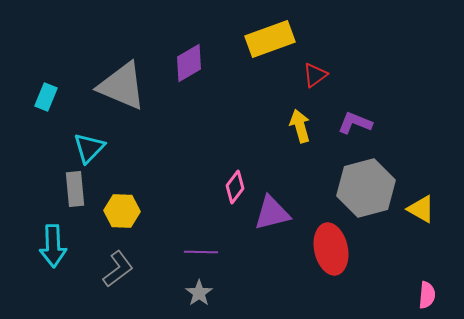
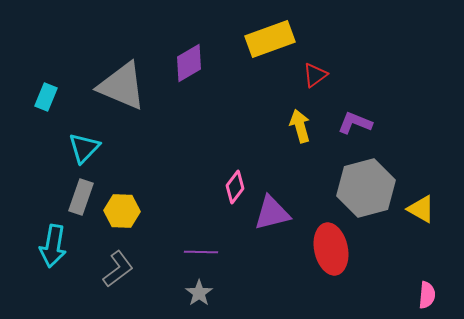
cyan triangle: moved 5 px left
gray rectangle: moved 6 px right, 8 px down; rotated 24 degrees clockwise
cyan arrow: rotated 12 degrees clockwise
